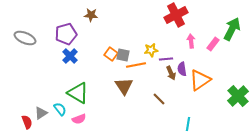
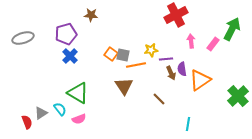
gray ellipse: moved 2 px left; rotated 40 degrees counterclockwise
